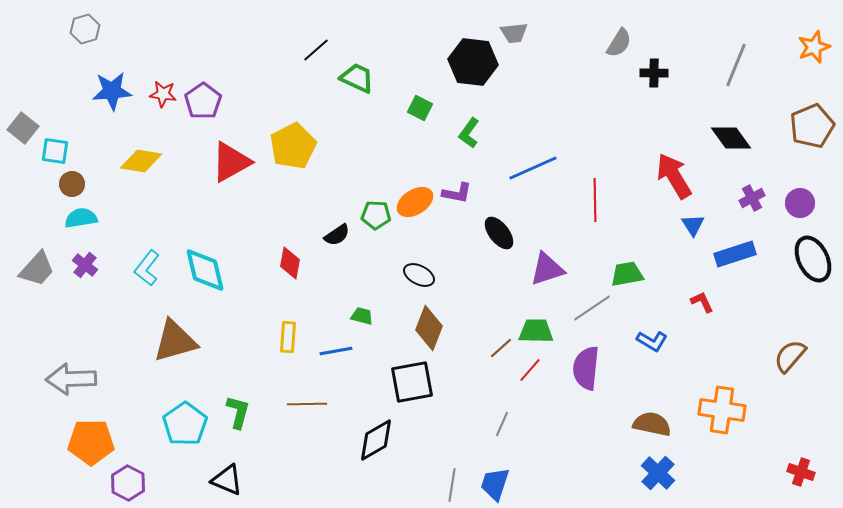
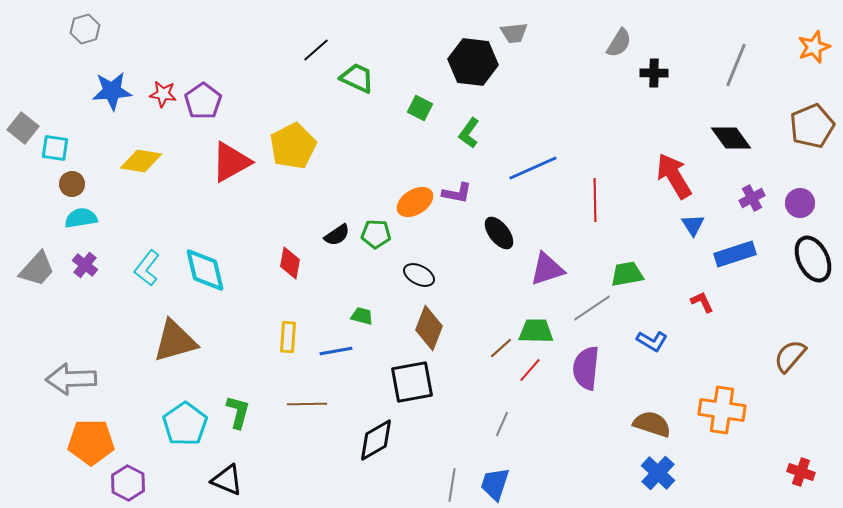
cyan square at (55, 151): moved 3 px up
green pentagon at (376, 215): moved 19 px down
brown semicircle at (652, 424): rotated 6 degrees clockwise
